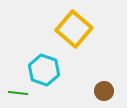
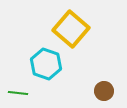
yellow square: moved 3 px left
cyan hexagon: moved 2 px right, 6 px up
